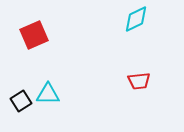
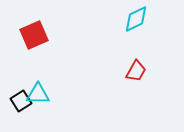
red trapezoid: moved 3 px left, 10 px up; rotated 55 degrees counterclockwise
cyan triangle: moved 10 px left
